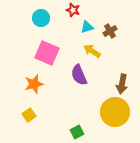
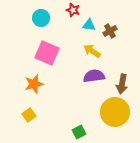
cyan triangle: moved 2 px right, 2 px up; rotated 24 degrees clockwise
purple semicircle: moved 15 px right, 1 px down; rotated 105 degrees clockwise
green square: moved 2 px right
